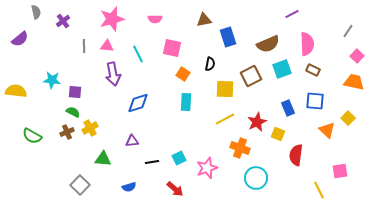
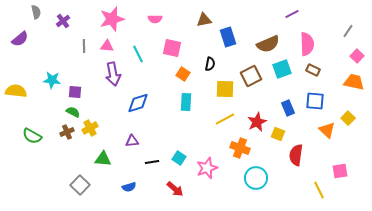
cyan square at (179, 158): rotated 32 degrees counterclockwise
